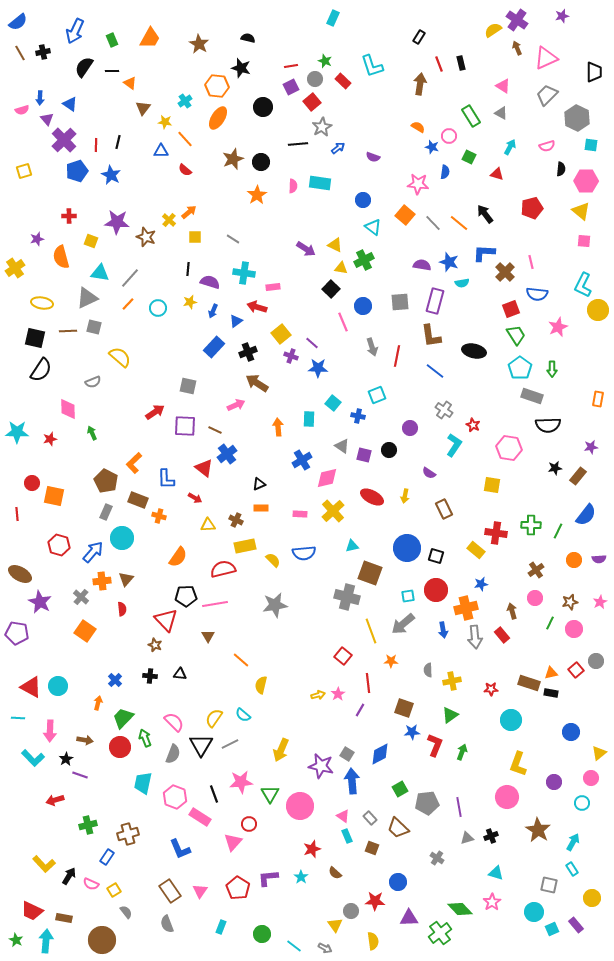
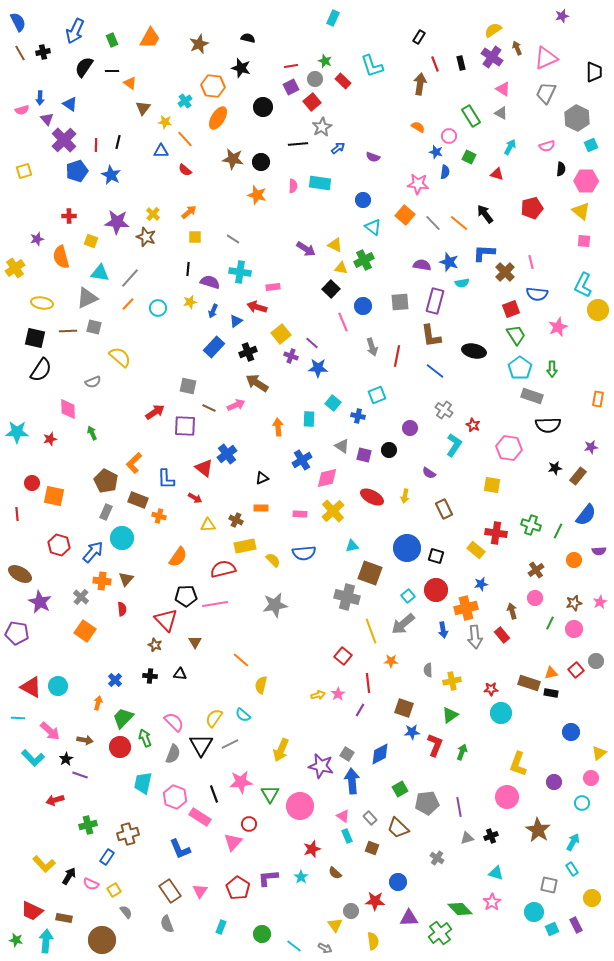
purple cross at (517, 20): moved 25 px left, 37 px down
blue semicircle at (18, 22): rotated 78 degrees counterclockwise
brown star at (199, 44): rotated 18 degrees clockwise
red line at (439, 64): moved 4 px left
orange hexagon at (217, 86): moved 4 px left
pink triangle at (503, 86): moved 3 px down
gray trapezoid at (547, 95): moved 1 px left, 2 px up; rotated 20 degrees counterclockwise
cyan square at (591, 145): rotated 32 degrees counterclockwise
blue star at (432, 147): moved 4 px right, 5 px down
brown star at (233, 159): rotated 30 degrees clockwise
orange star at (257, 195): rotated 24 degrees counterclockwise
yellow cross at (169, 220): moved 16 px left, 6 px up
cyan cross at (244, 273): moved 4 px left, 1 px up
brown line at (215, 430): moved 6 px left, 22 px up
black triangle at (259, 484): moved 3 px right, 6 px up
green cross at (531, 525): rotated 18 degrees clockwise
purple semicircle at (599, 559): moved 8 px up
orange cross at (102, 581): rotated 12 degrees clockwise
cyan square at (408, 596): rotated 32 degrees counterclockwise
brown star at (570, 602): moved 4 px right, 1 px down
brown triangle at (208, 636): moved 13 px left, 6 px down
cyan circle at (511, 720): moved 10 px left, 7 px up
pink arrow at (50, 731): rotated 50 degrees counterclockwise
purple rectangle at (576, 925): rotated 14 degrees clockwise
green star at (16, 940): rotated 16 degrees counterclockwise
